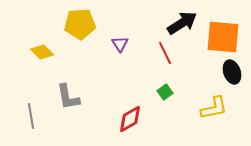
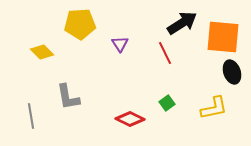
green square: moved 2 px right, 11 px down
red diamond: rotated 56 degrees clockwise
